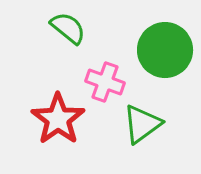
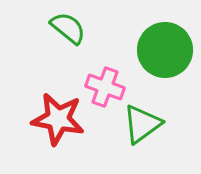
pink cross: moved 5 px down
red star: rotated 26 degrees counterclockwise
